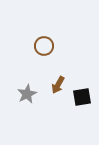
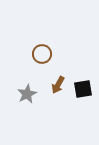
brown circle: moved 2 px left, 8 px down
black square: moved 1 px right, 8 px up
